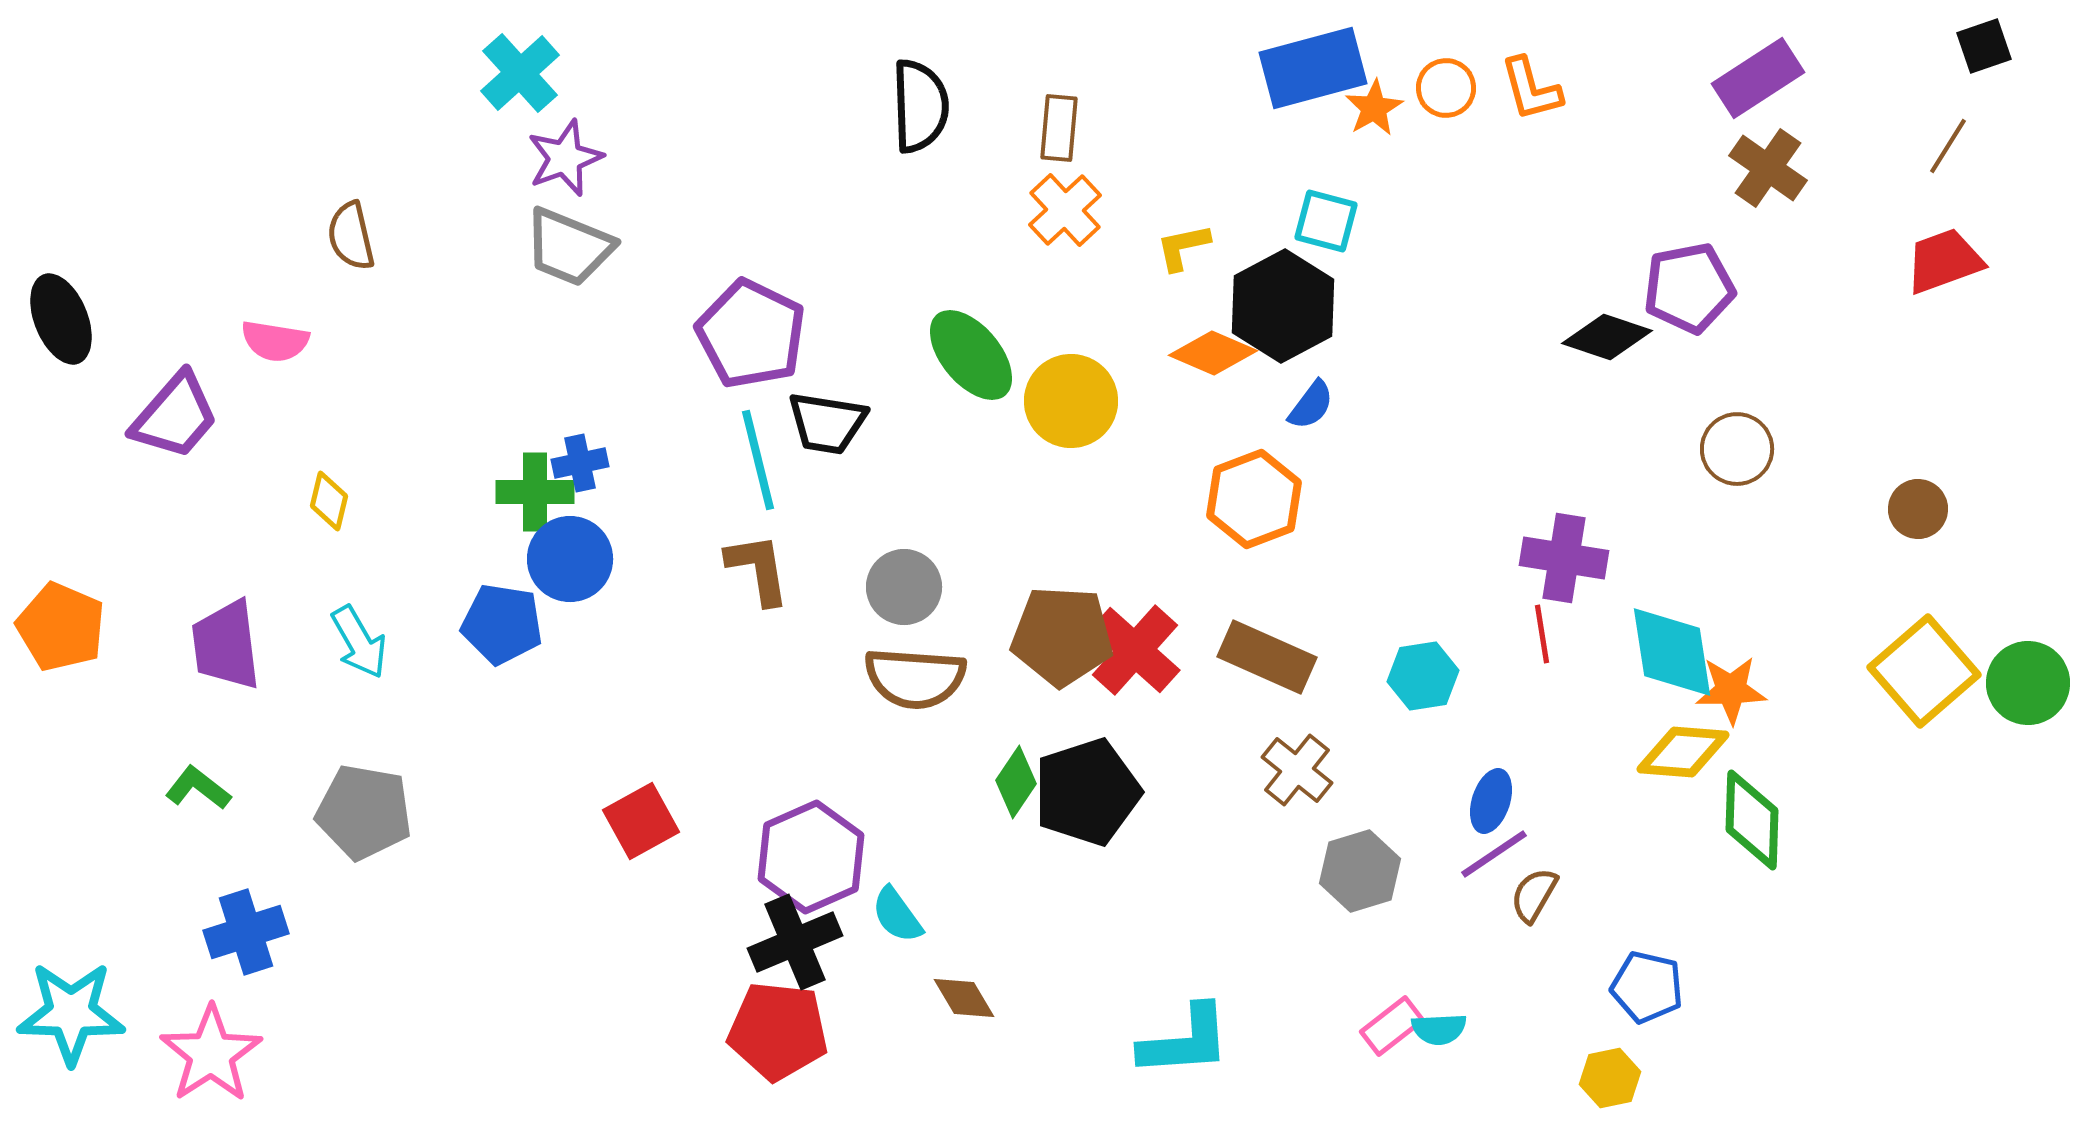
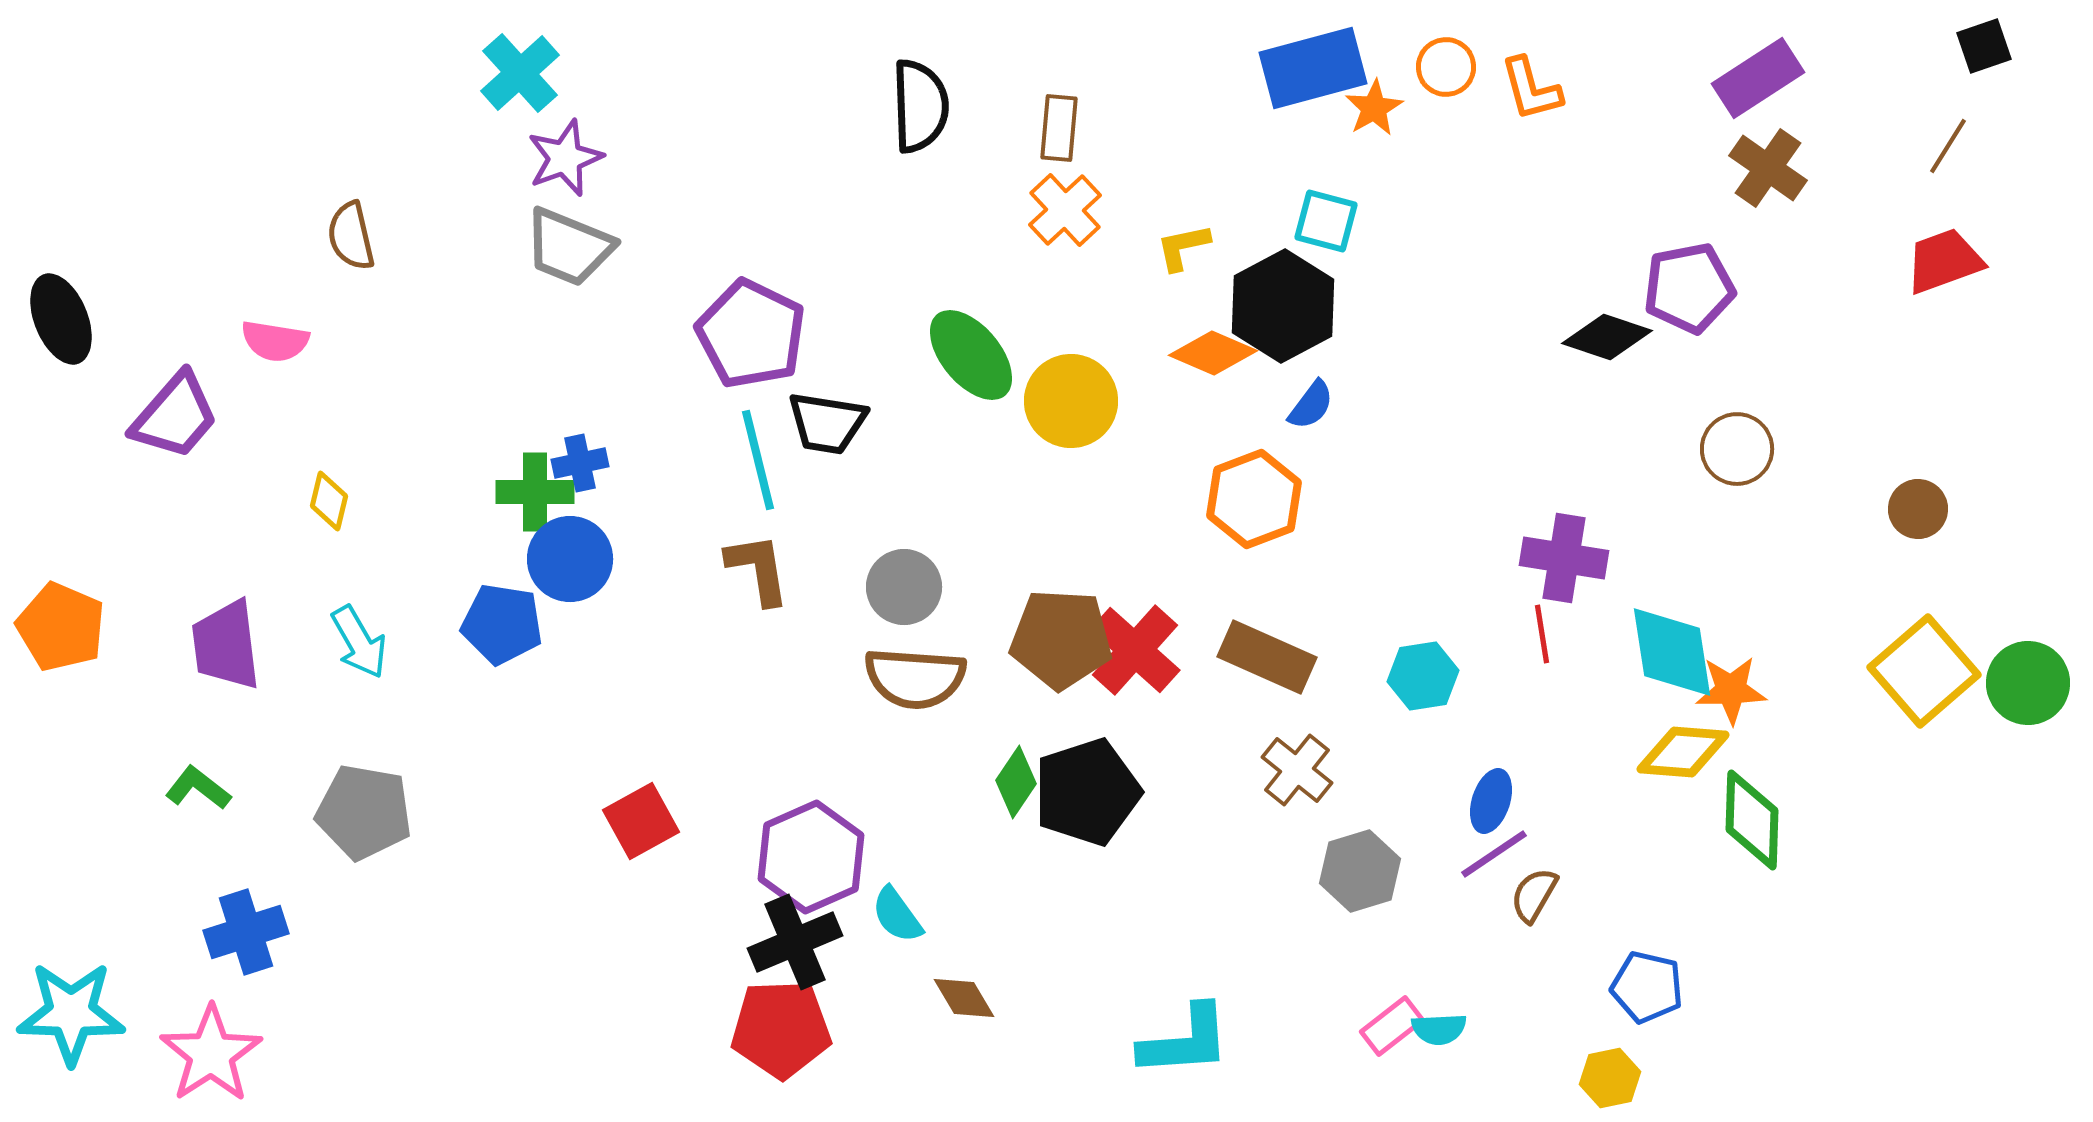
orange circle at (1446, 88): moved 21 px up
brown pentagon at (1062, 636): moved 1 px left, 3 px down
red pentagon at (778, 1031): moved 3 px right, 2 px up; rotated 8 degrees counterclockwise
